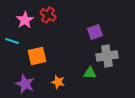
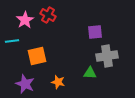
purple square: rotated 14 degrees clockwise
cyan line: rotated 24 degrees counterclockwise
